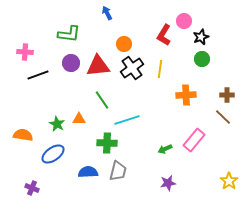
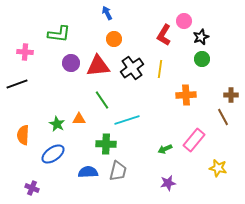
green L-shape: moved 10 px left
orange circle: moved 10 px left, 5 px up
black line: moved 21 px left, 9 px down
brown cross: moved 4 px right
brown line: rotated 18 degrees clockwise
orange semicircle: rotated 96 degrees counterclockwise
green cross: moved 1 px left, 1 px down
yellow star: moved 11 px left, 13 px up; rotated 24 degrees counterclockwise
